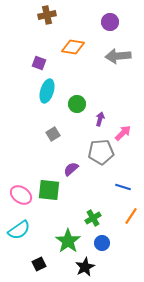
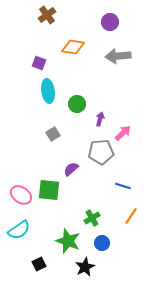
brown cross: rotated 24 degrees counterclockwise
cyan ellipse: moved 1 px right; rotated 25 degrees counterclockwise
blue line: moved 1 px up
green cross: moved 1 px left
green star: rotated 15 degrees counterclockwise
